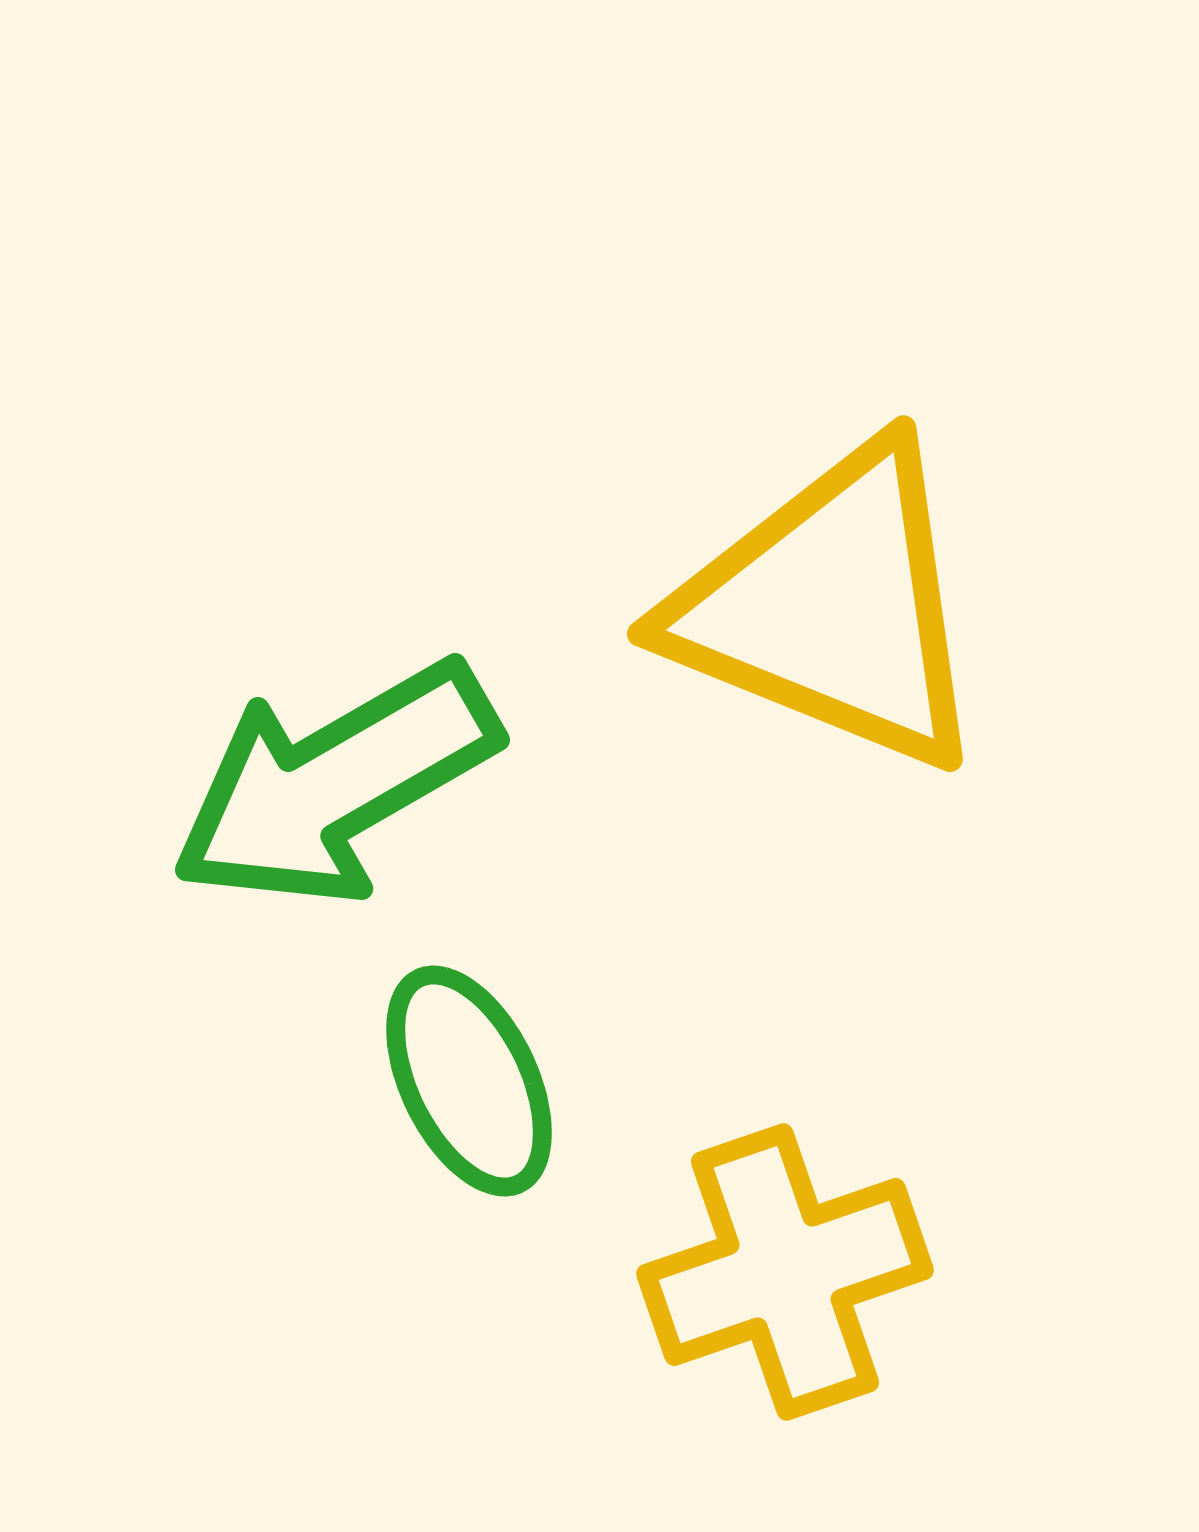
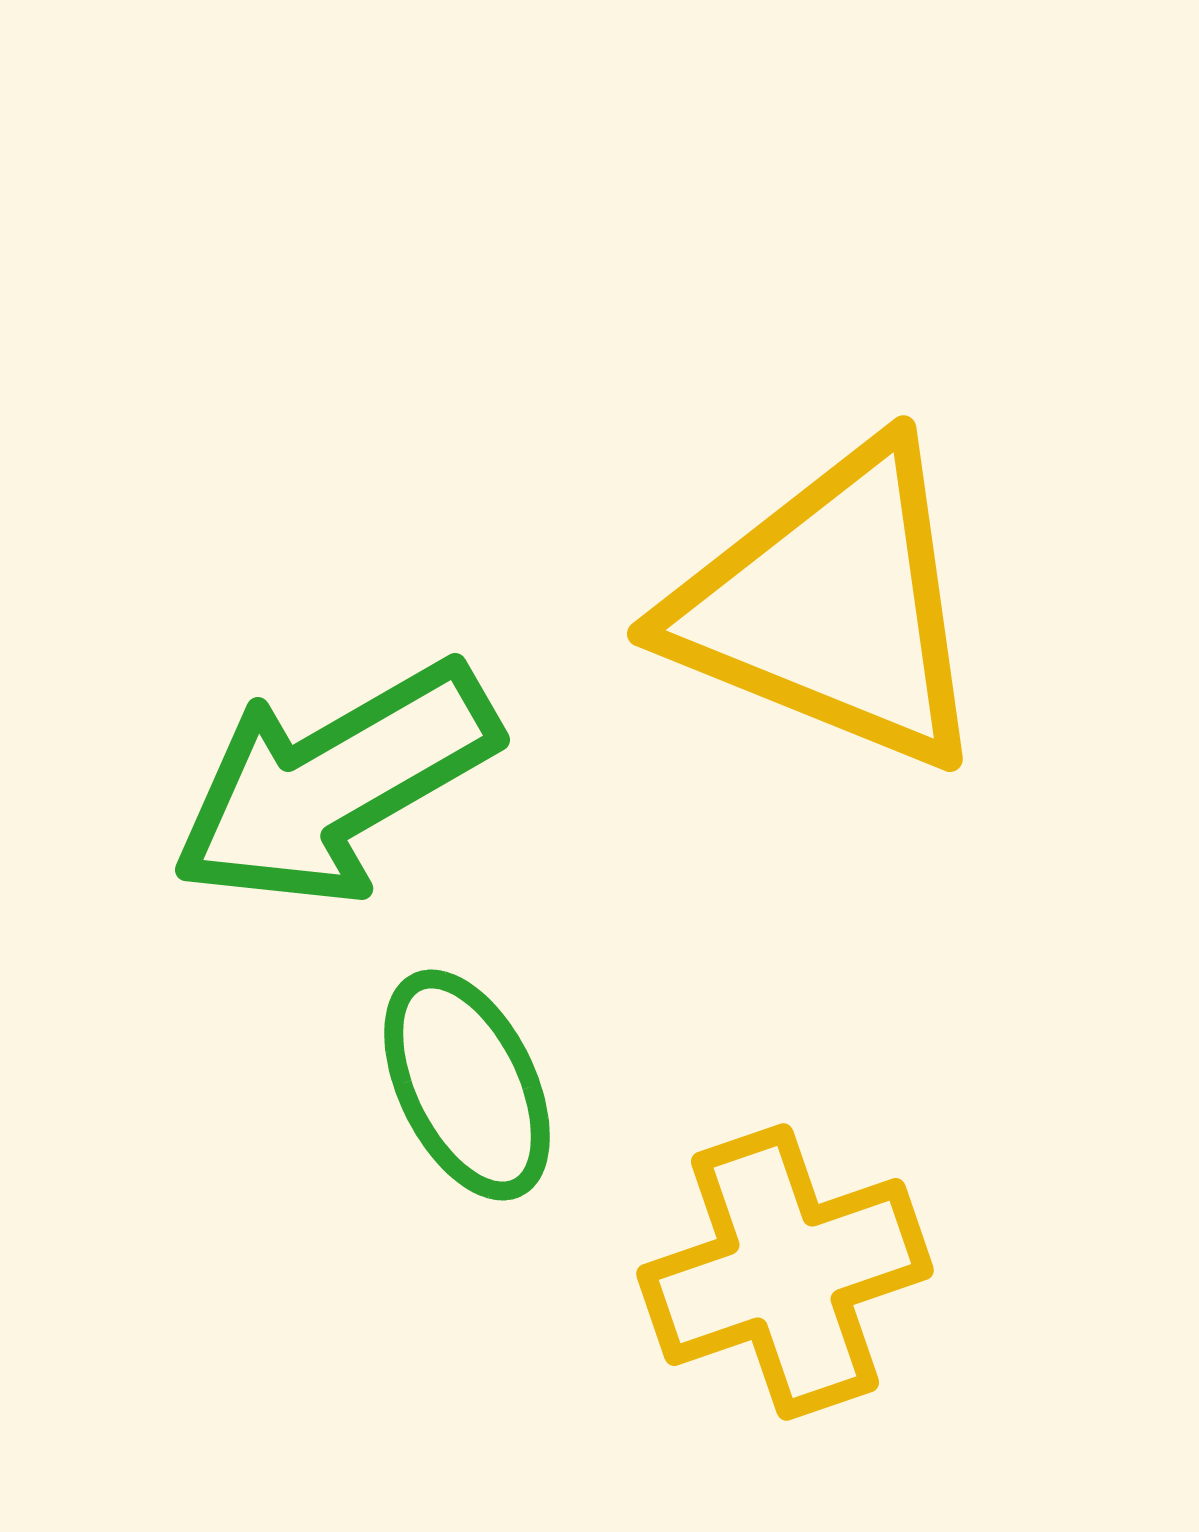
green ellipse: moved 2 px left, 4 px down
